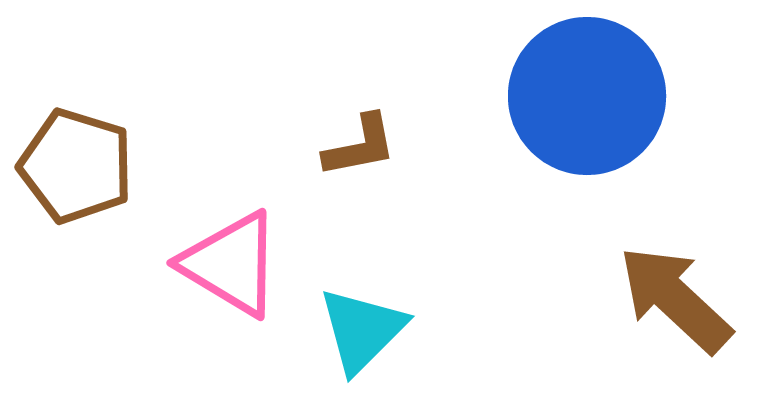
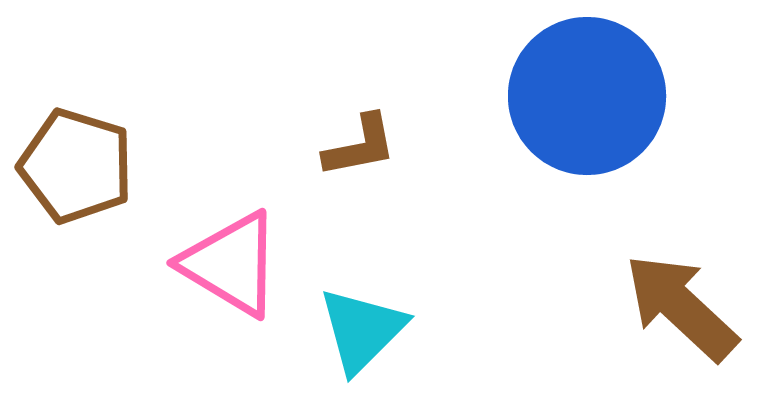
brown arrow: moved 6 px right, 8 px down
